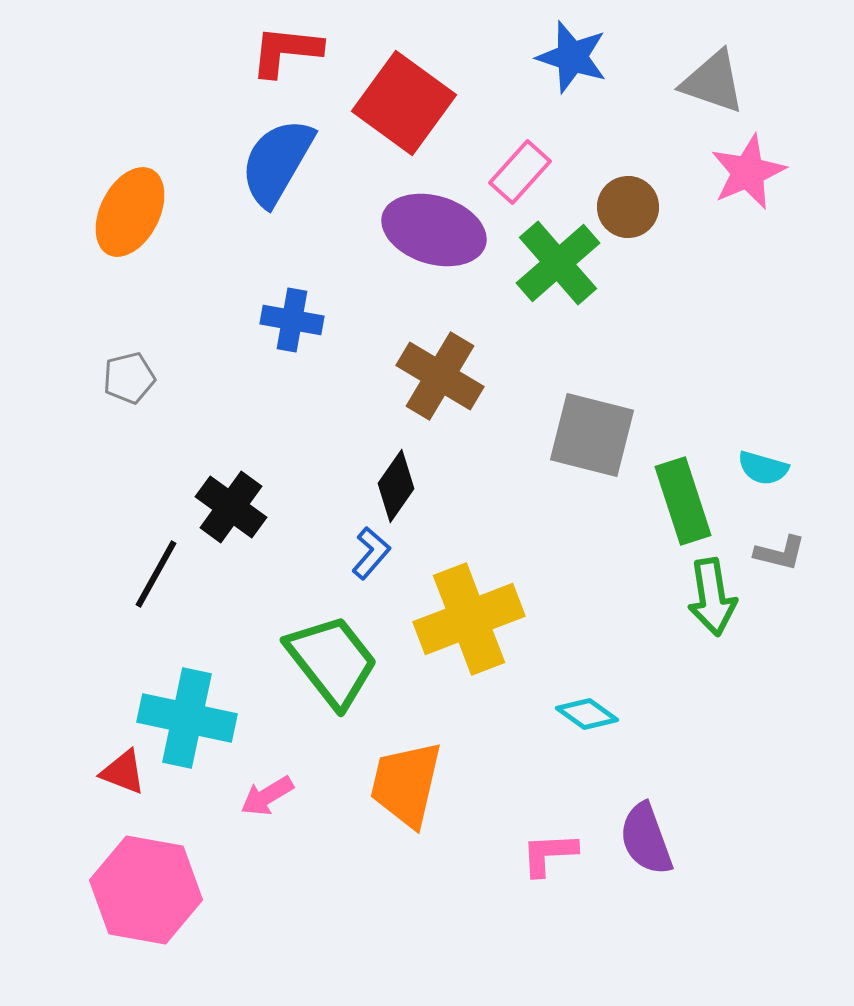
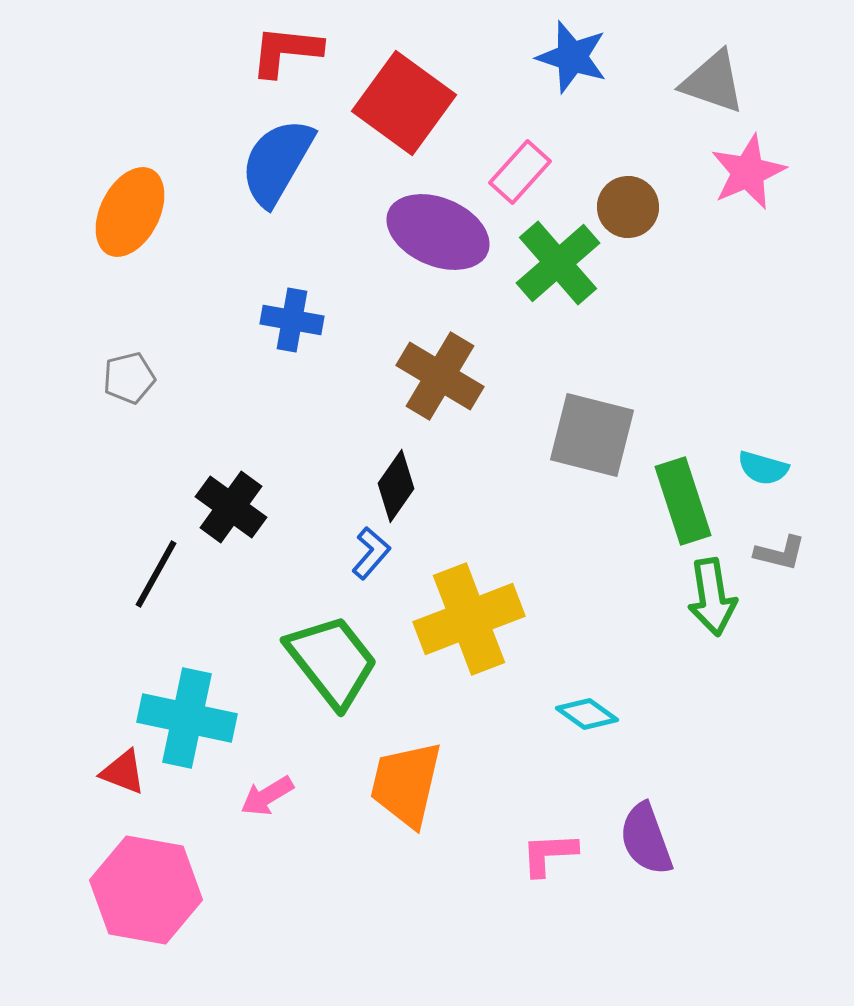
purple ellipse: moved 4 px right, 2 px down; rotated 6 degrees clockwise
